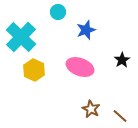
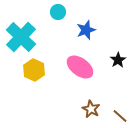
black star: moved 4 px left
pink ellipse: rotated 16 degrees clockwise
